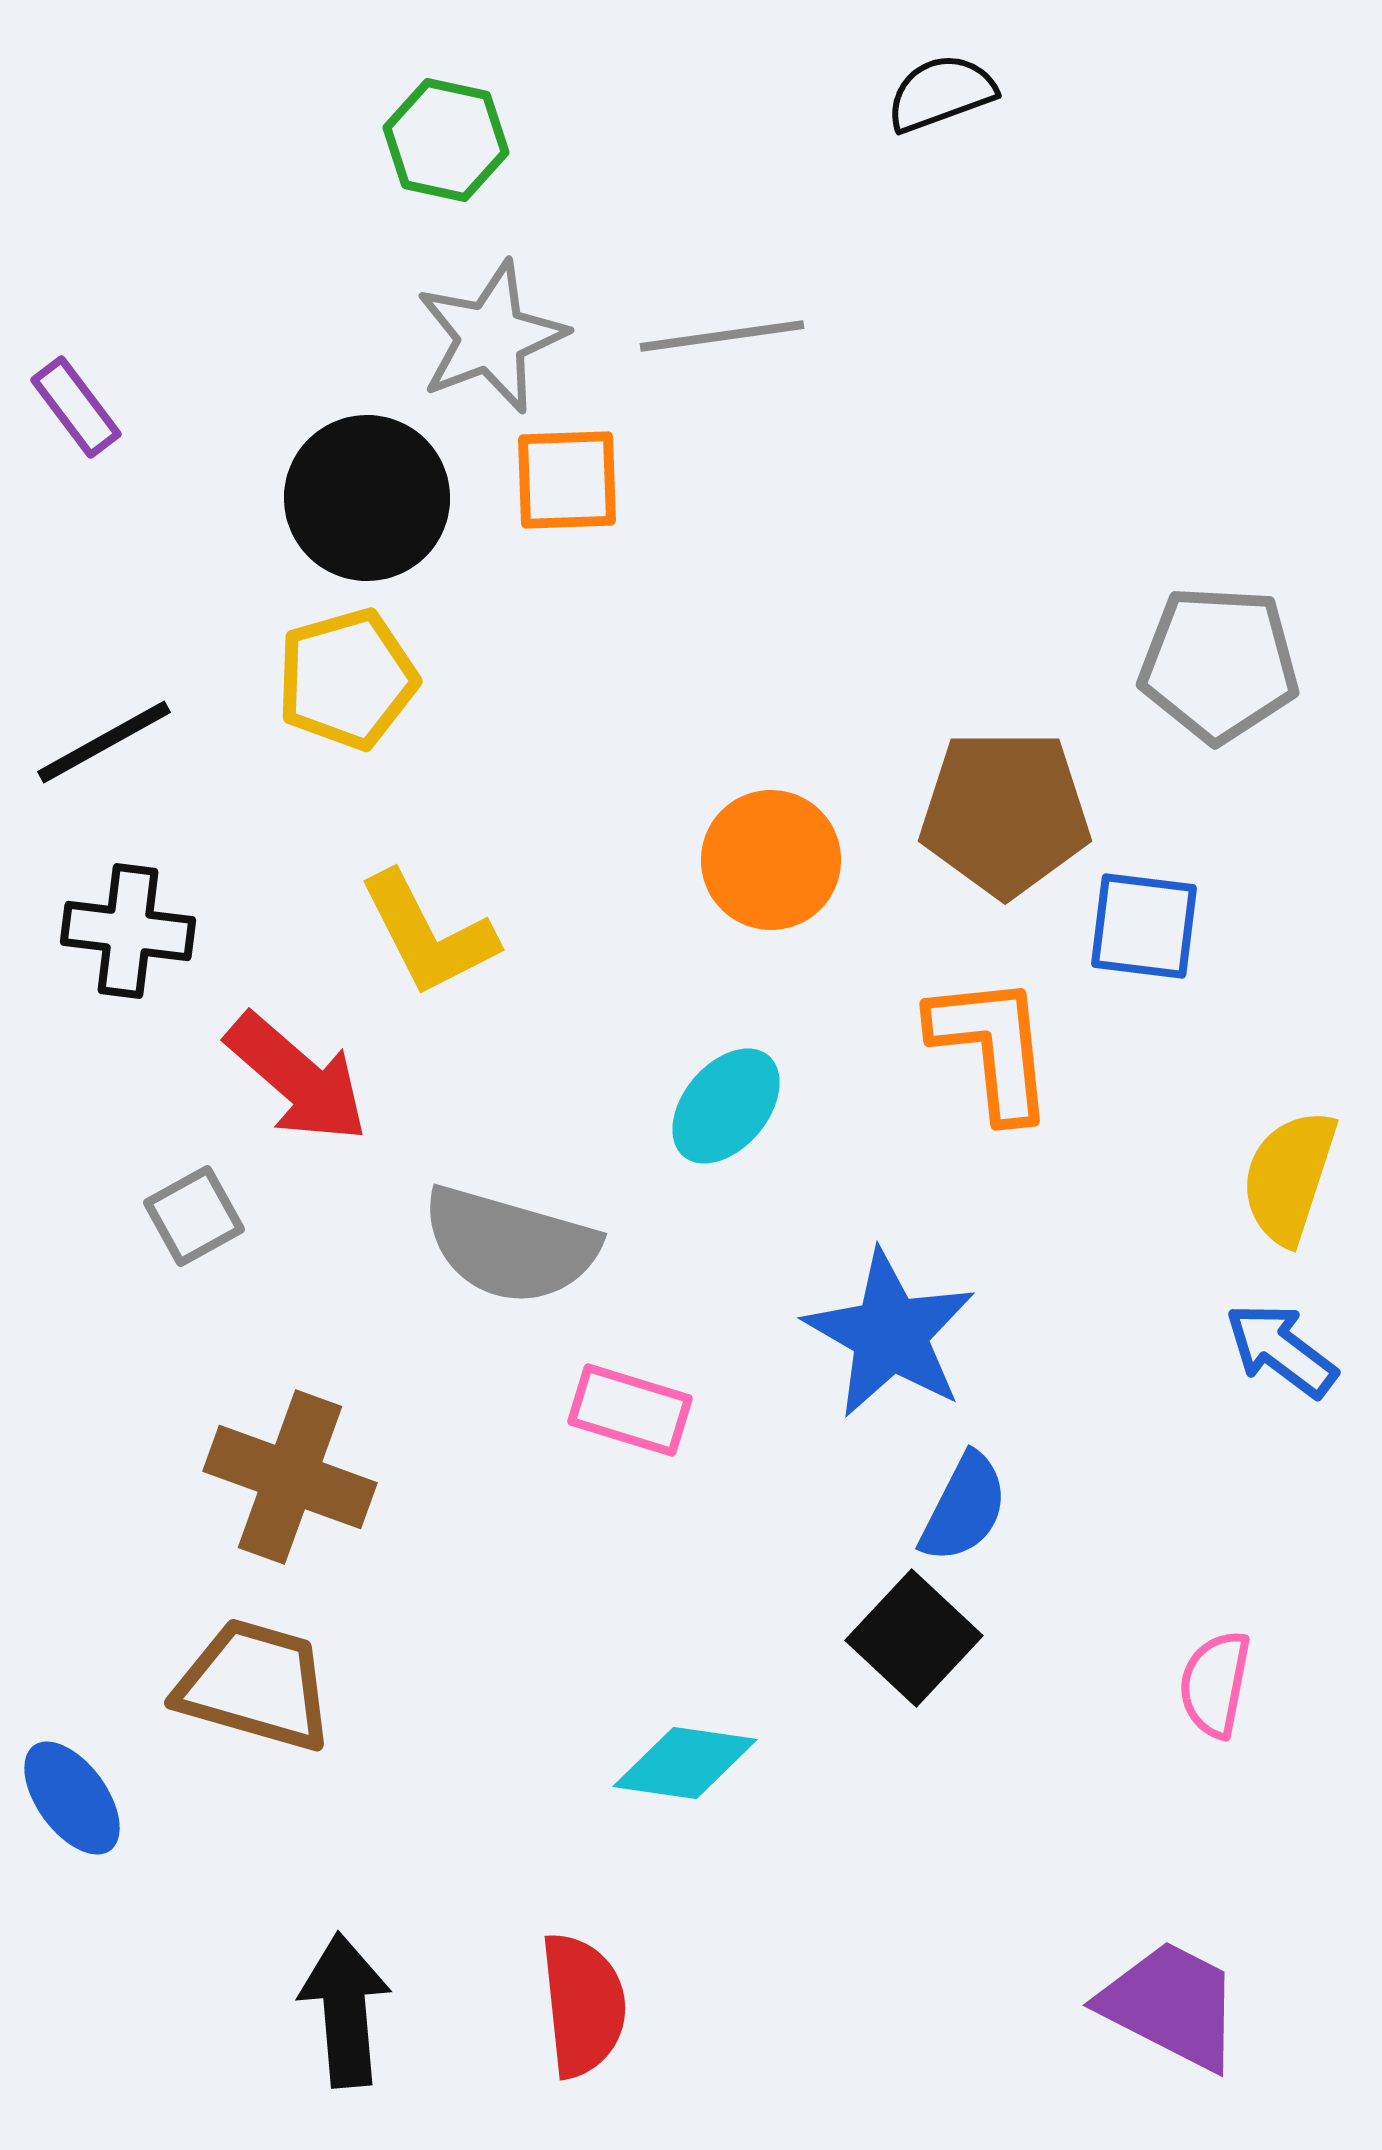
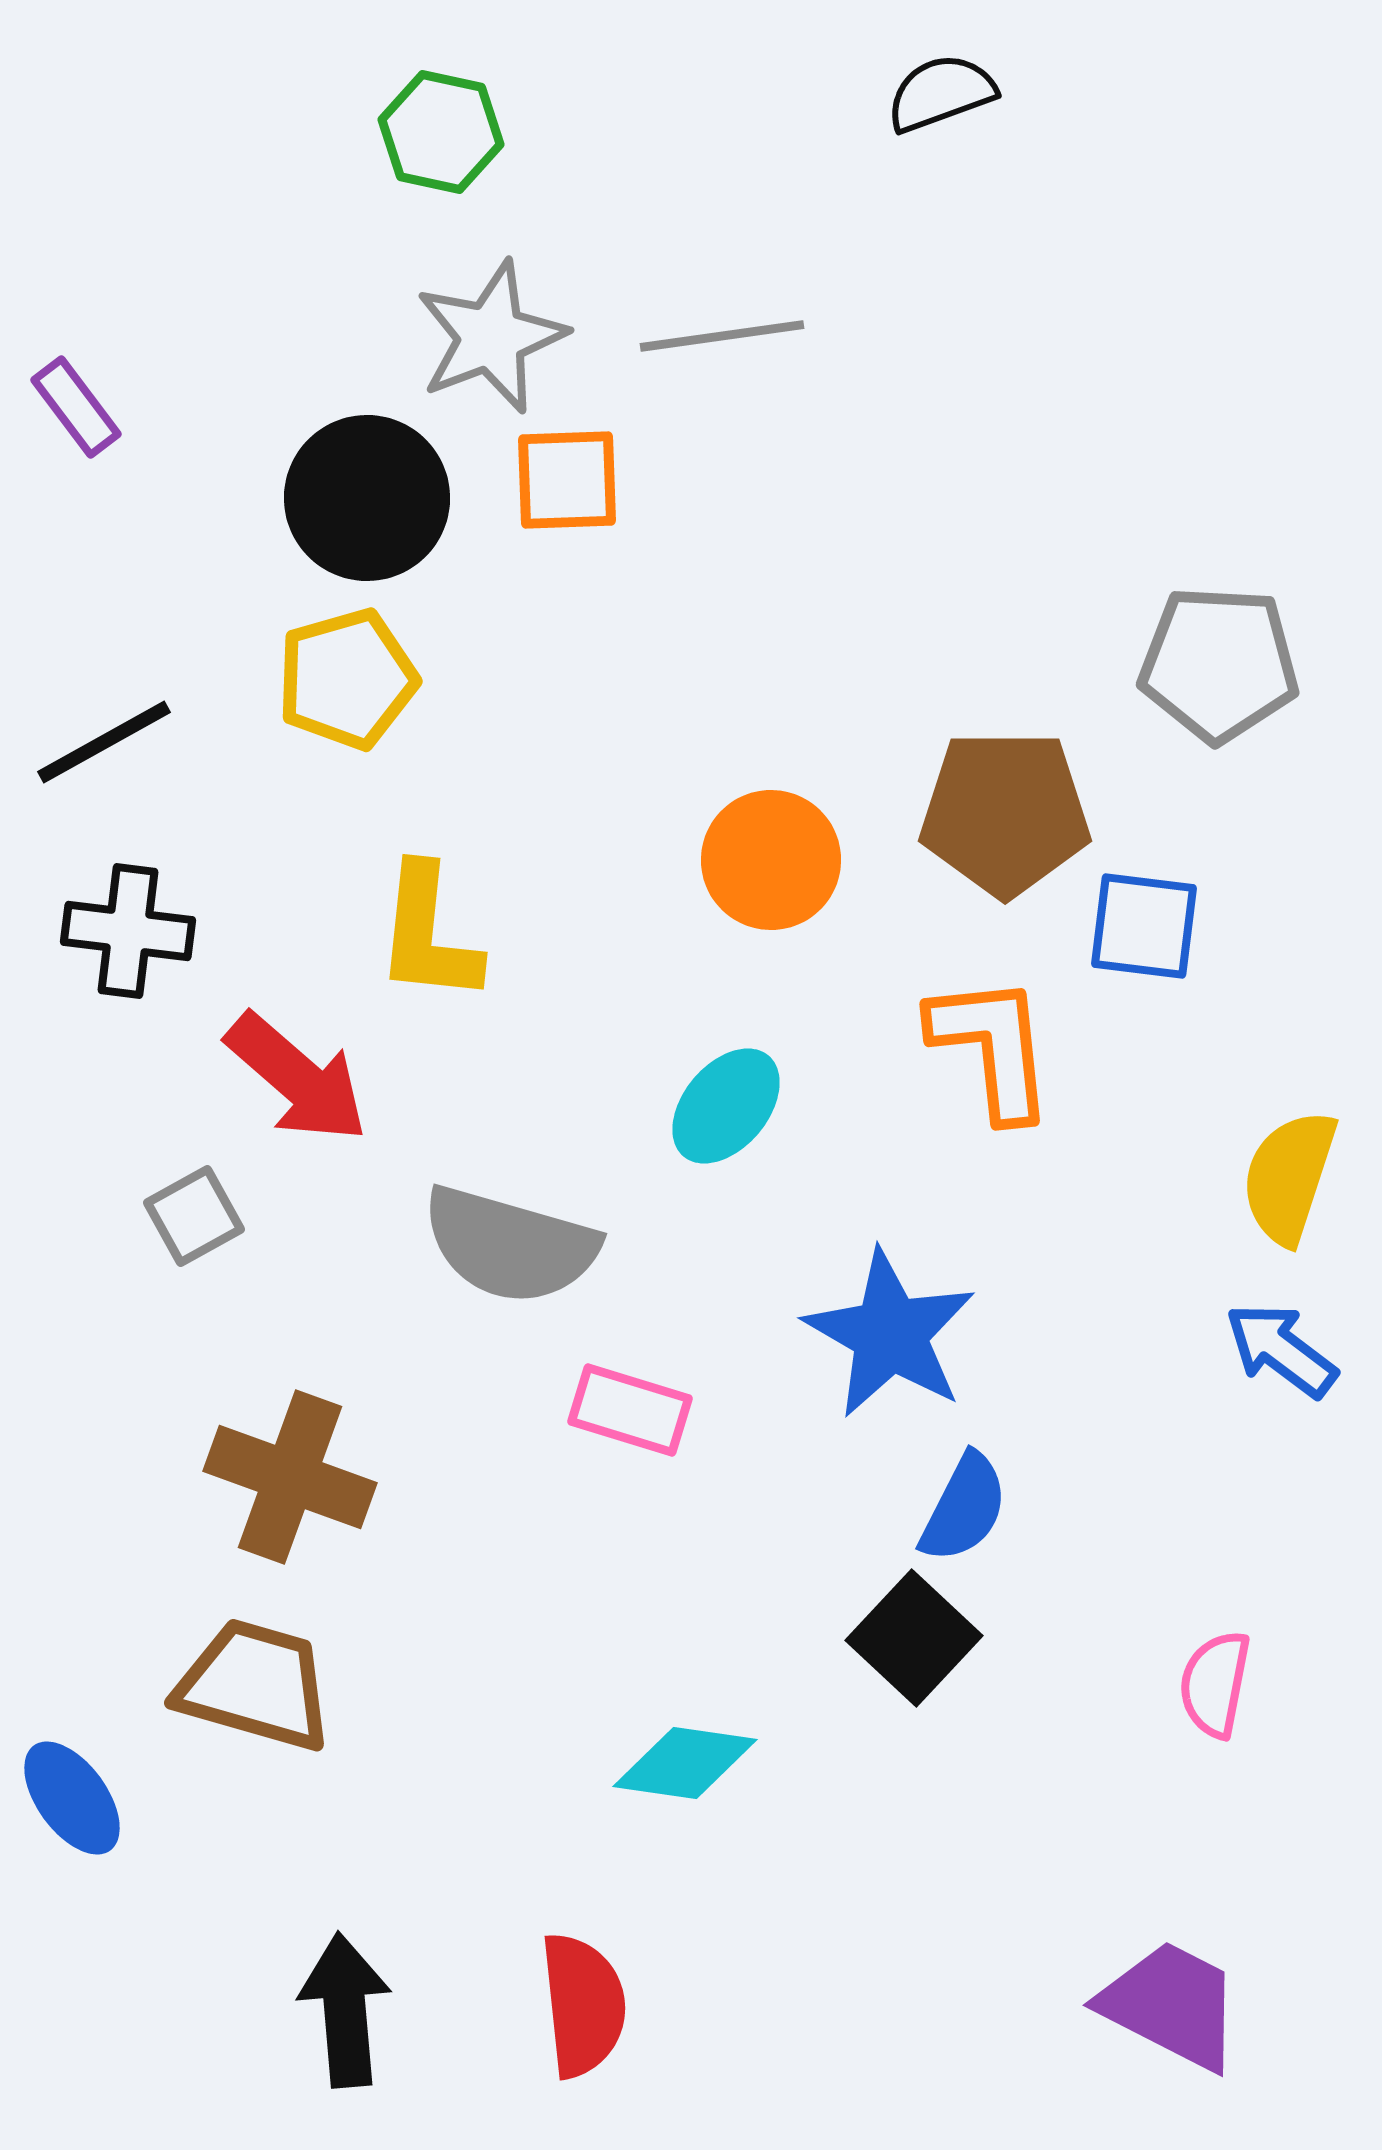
green hexagon: moved 5 px left, 8 px up
yellow L-shape: rotated 33 degrees clockwise
